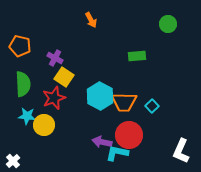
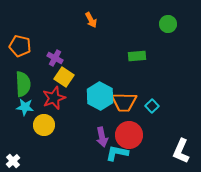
cyan star: moved 2 px left, 9 px up
purple arrow: moved 5 px up; rotated 114 degrees counterclockwise
